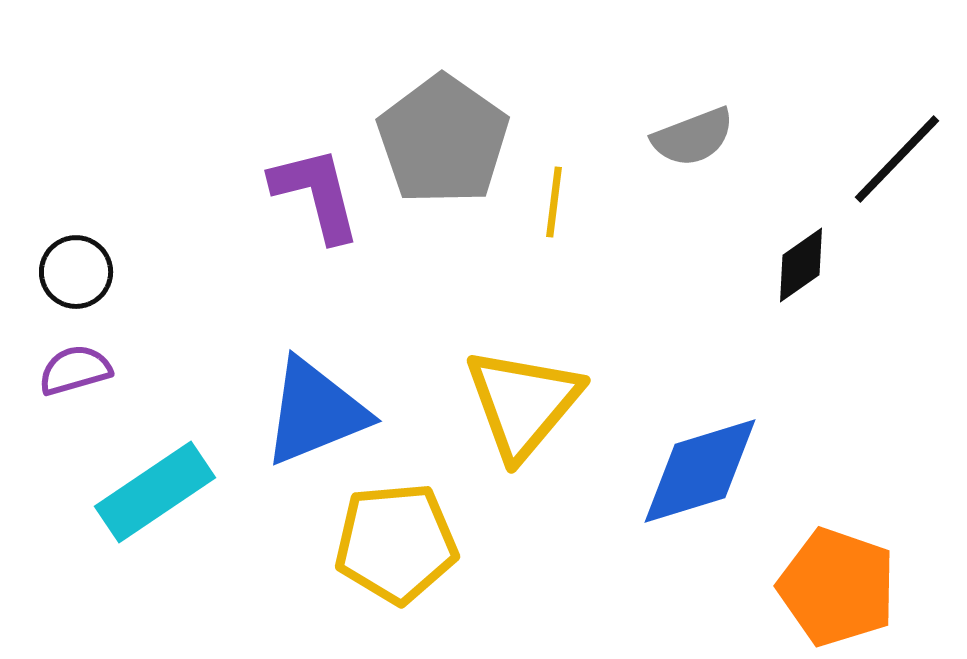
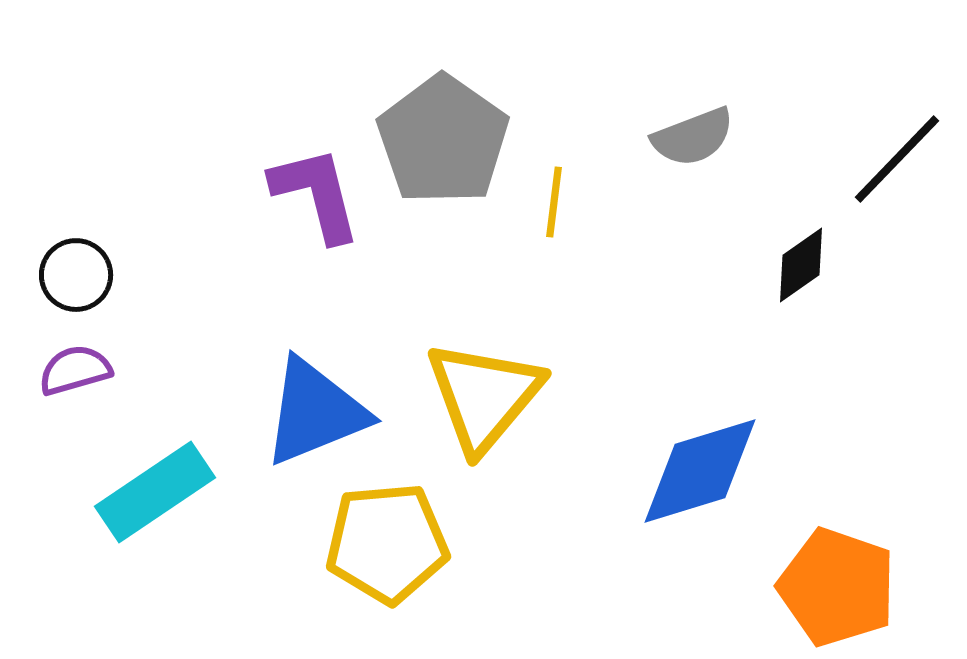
black circle: moved 3 px down
yellow triangle: moved 39 px left, 7 px up
yellow pentagon: moved 9 px left
